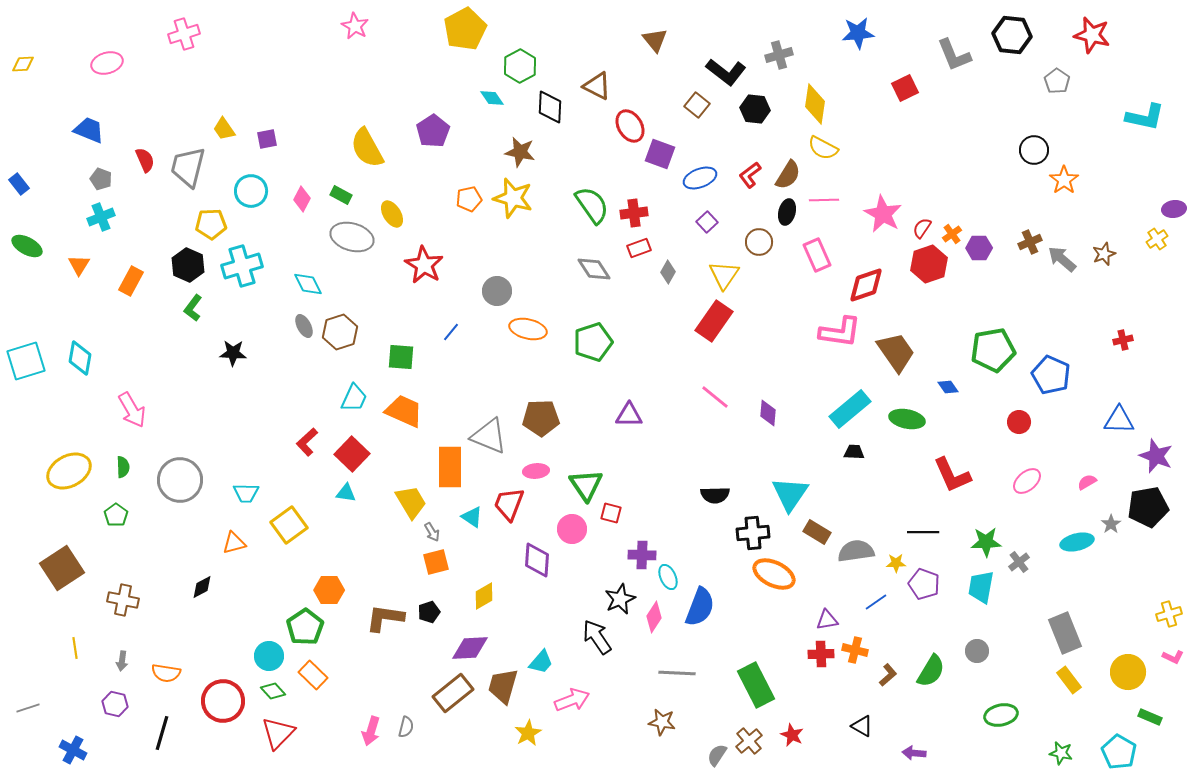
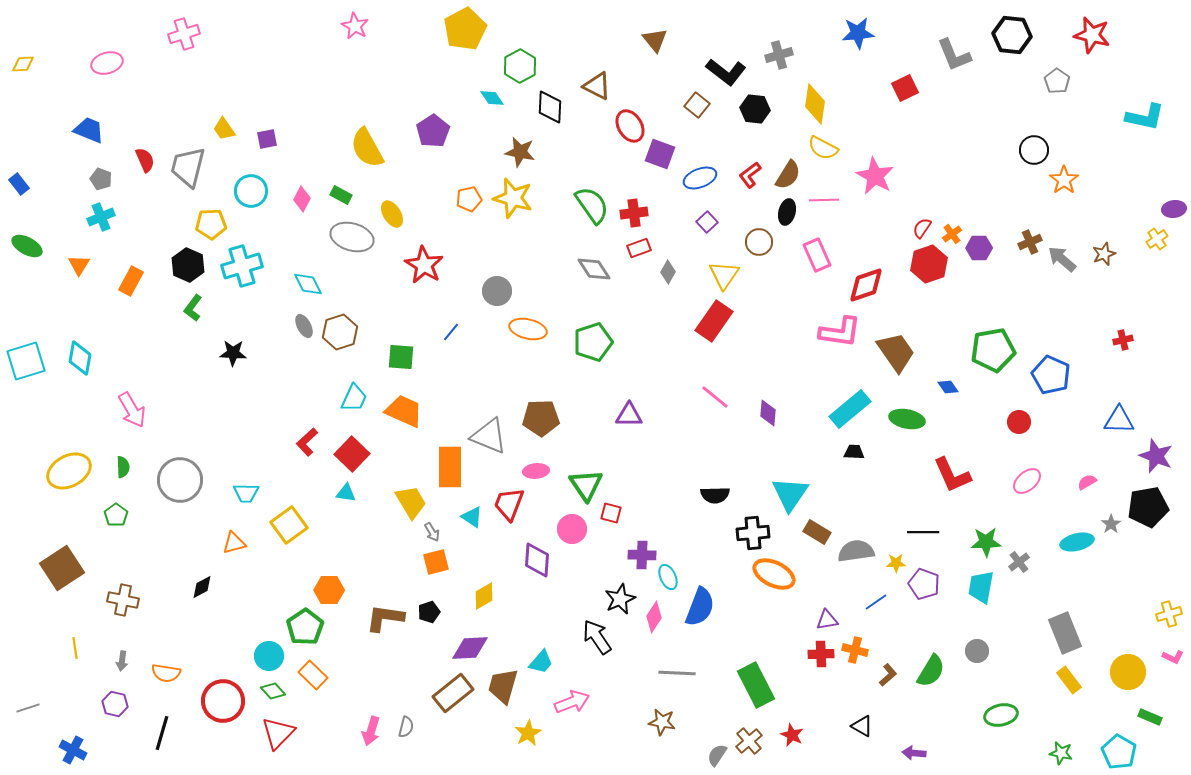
pink star at (883, 214): moved 8 px left, 38 px up
pink arrow at (572, 700): moved 2 px down
